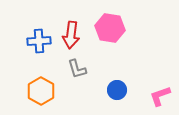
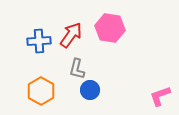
red arrow: rotated 152 degrees counterclockwise
gray L-shape: rotated 30 degrees clockwise
blue circle: moved 27 px left
